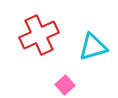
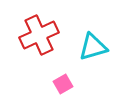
pink square: moved 2 px left, 1 px up; rotated 12 degrees clockwise
